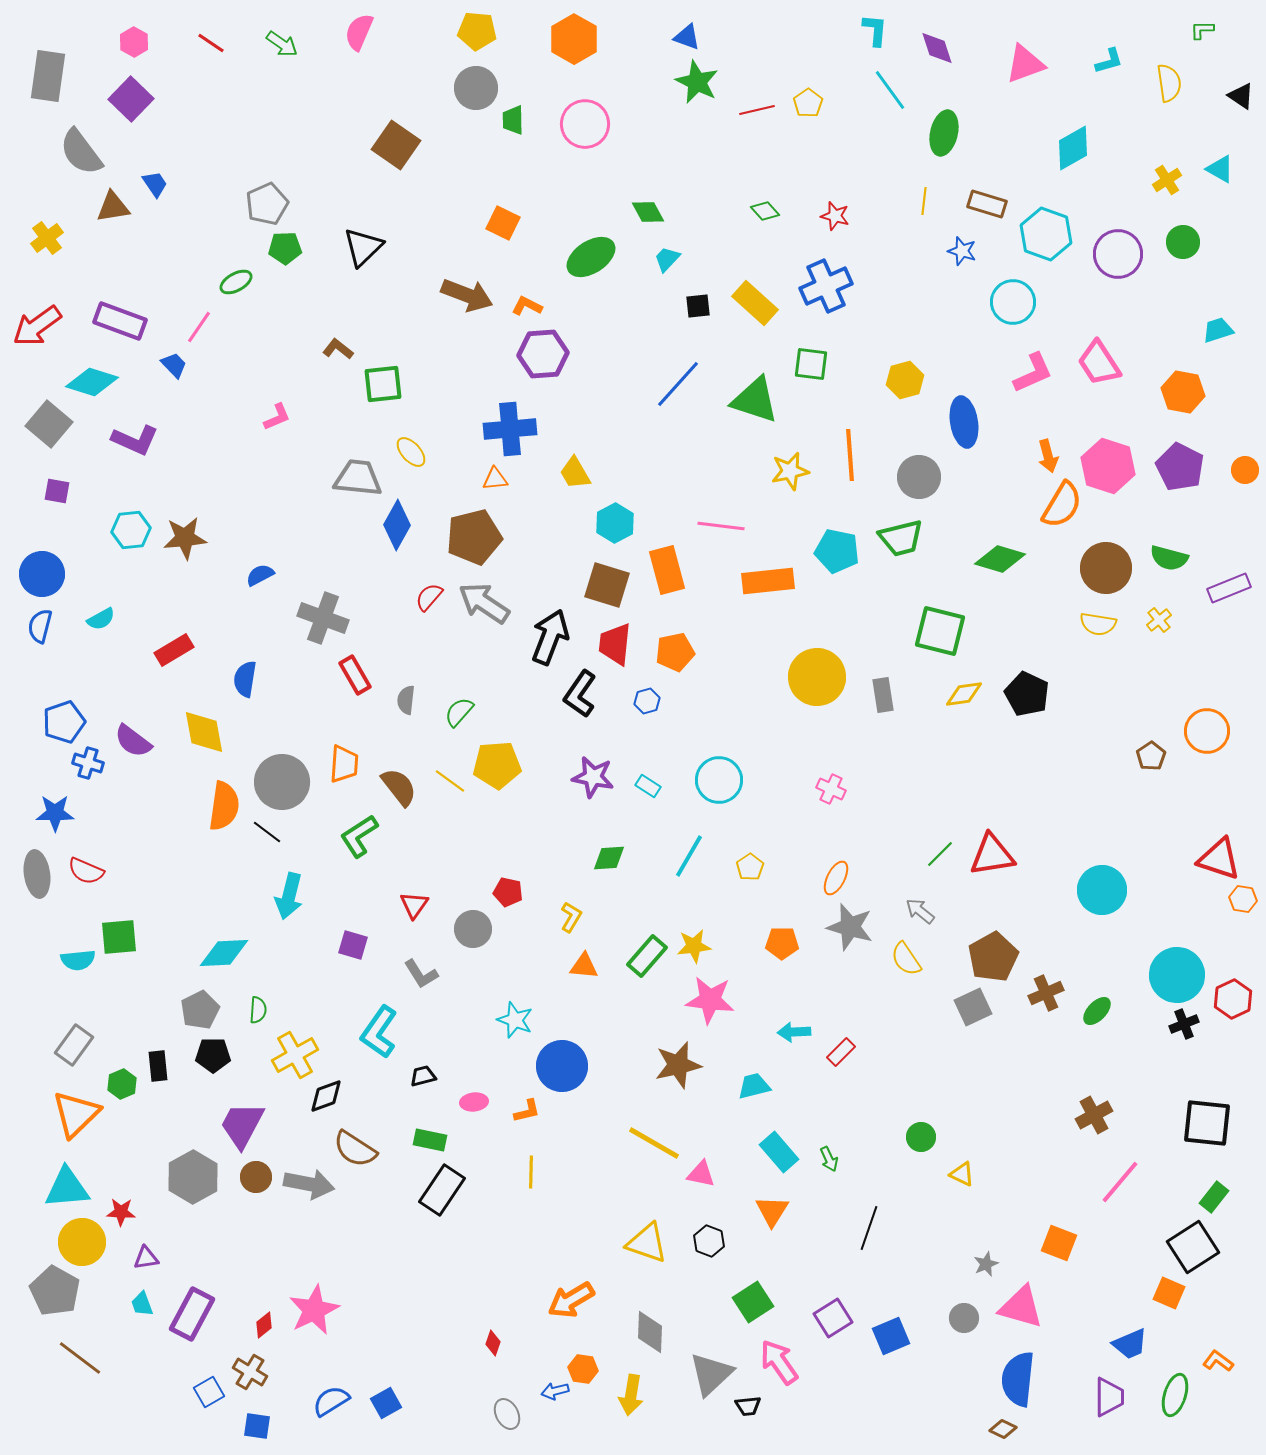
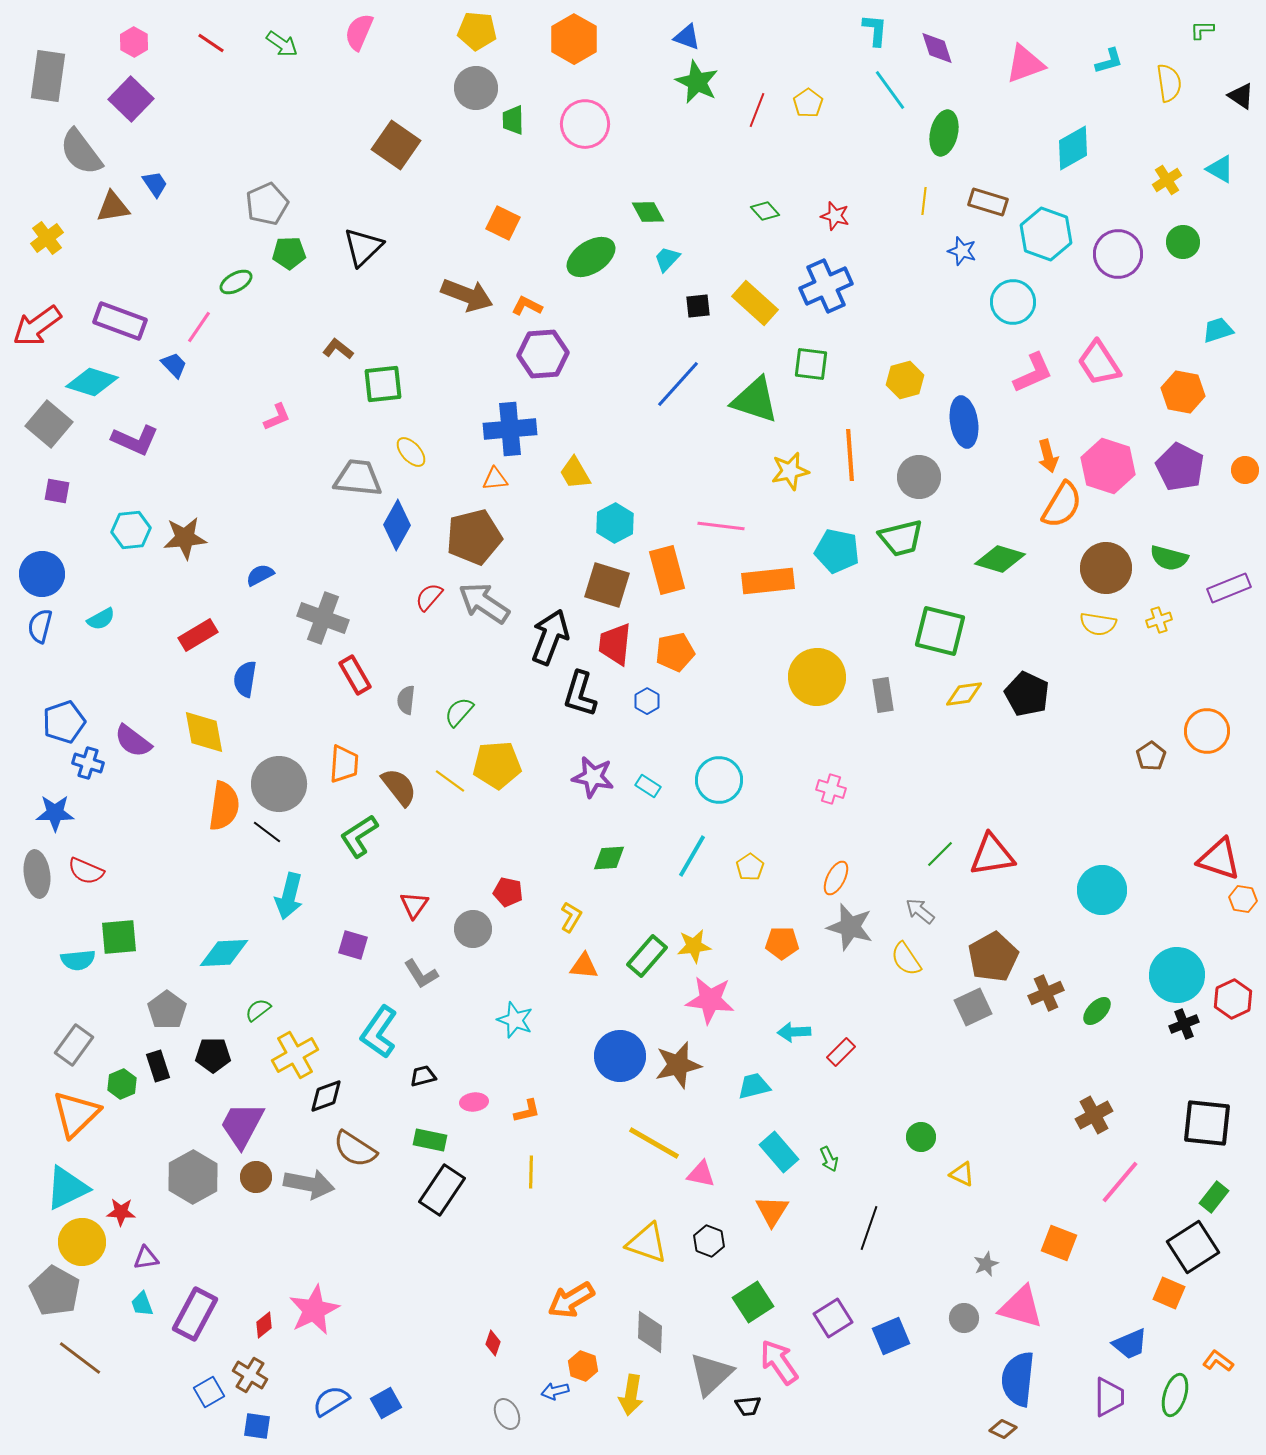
red line at (757, 110): rotated 56 degrees counterclockwise
brown rectangle at (987, 204): moved 1 px right, 2 px up
green pentagon at (285, 248): moved 4 px right, 5 px down
yellow cross at (1159, 620): rotated 20 degrees clockwise
red rectangle at (174, 650): moved 24 px right, 15 px up
black L-shape at (580, 694): rotated 18 degrees counterclockwise
blue hexagon at (647, 701): rotated 15 degrees counterclockwise
gray circle at (282, 782): moved 3 px left, 2 px down
pink cross at (831, 789): rotated 8 degrees counterclockwise
cyan line at (689, 856): moved 3 px right
gray pentagon at (200, 1010): moved 33 px left; rotated 9 degrees counterclockwise
green semicircle at (258, 1010): rotated 132 degrees counterclockwise
black rectangle at (158, 1066): rotated 12 degrees counterclockwise
blue circle at (562, 1066): moved 58 px right, 10 px up
cyan triangle at (67, 1188): rotated 21 degrees counterclockwise
purple rectangle at (192, 1314): moved 3 px right
orange hexagon at (583, 1369): moved 3 px up; rotated 12 degrees clockwise
brown cross at (250, 1372): moved 3 px down
